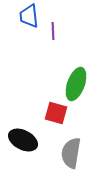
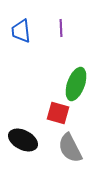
blue trapezoid: moved 8 px left, 15 px down
purple line: moved 8 px right, 3 px up
red square: moved 2 px right
gray semicircle: moved 1 px left, 5 px up; rotated 36 degrees counterclockwise
